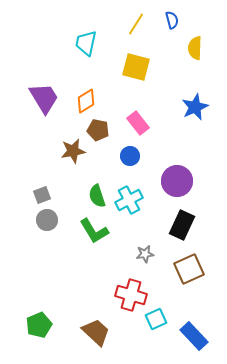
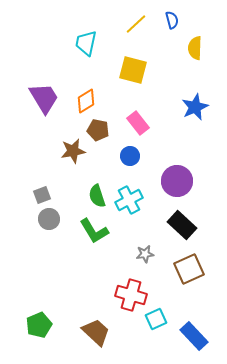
yellow line: rotated 15 degrees clockwise
yellow square: moved 3 px left, 3 px down
gray circle: moved 2 px right, 1 px up
black rectangle: rotated 72 degrees counterclockwise
